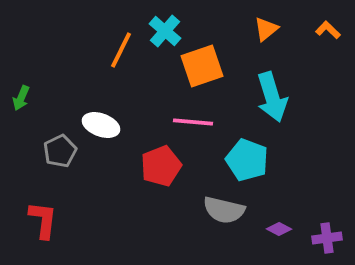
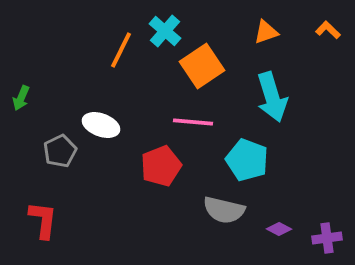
orange triangle: moved 3 px down; rotated 20 degrees clockwise
orange square: rotated 15 degrees counterclockwise
